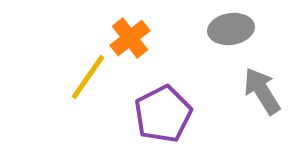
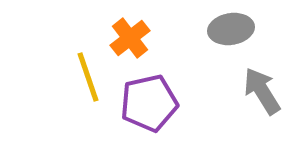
yellow line: rotated 54 degrees counterclockwise
purple pentagon: moved 14 px left, 11 px up; rotated 14 degrees clockwise
